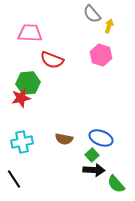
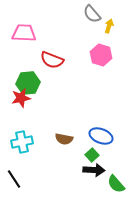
pink trapezoid: moved 6 px left
blue ellipse: moved 2 px up
